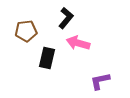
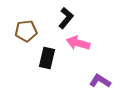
purple L-shape: rotated 45 degrees clockwise
